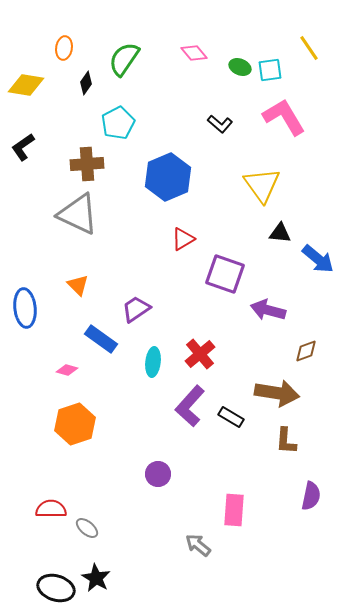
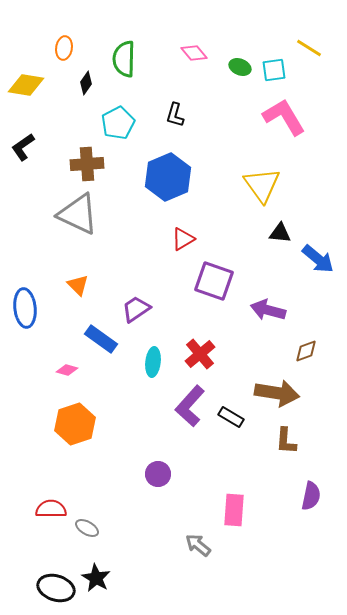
yellow line at (309, 48): rotated 24 degrees counterclockwise
green semicircle at (124, 59): rotated 33 degrees counterclockwise
cyan square at (270, 70): moved 4 px right
black L-shape at (220, 124): moved 45 px left, 9 px up; rotated 65 degrees clockwise
purple square at (225, 274): moved 11 px left, 7 px down
gray ellipse at (87, 528): rotated 10 degrees counterclockwise
